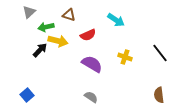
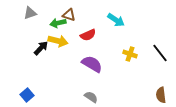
gray triangle: moved 1 px right, 1 px down; rotated 24 degrees clockwise
green arrow: moved 12 px right, 4 px up
black arrow: moved 1 px right, 2 px up
yellow cross: moved 5 px right, 3 px up
brown semicircle: moved 2 px right
